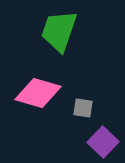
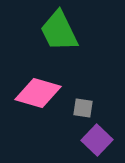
green trapezoid: rotated 45 degrees counterclockwise
purple square: moved 6 px left, 2 px up
